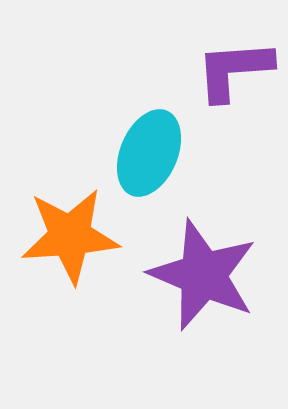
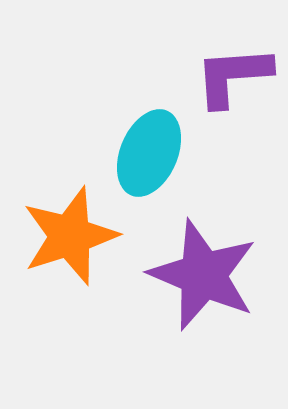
purple L-shape: moved 1 px left, 6 px down
orange star: rotated 14 degrees counterclockwise
